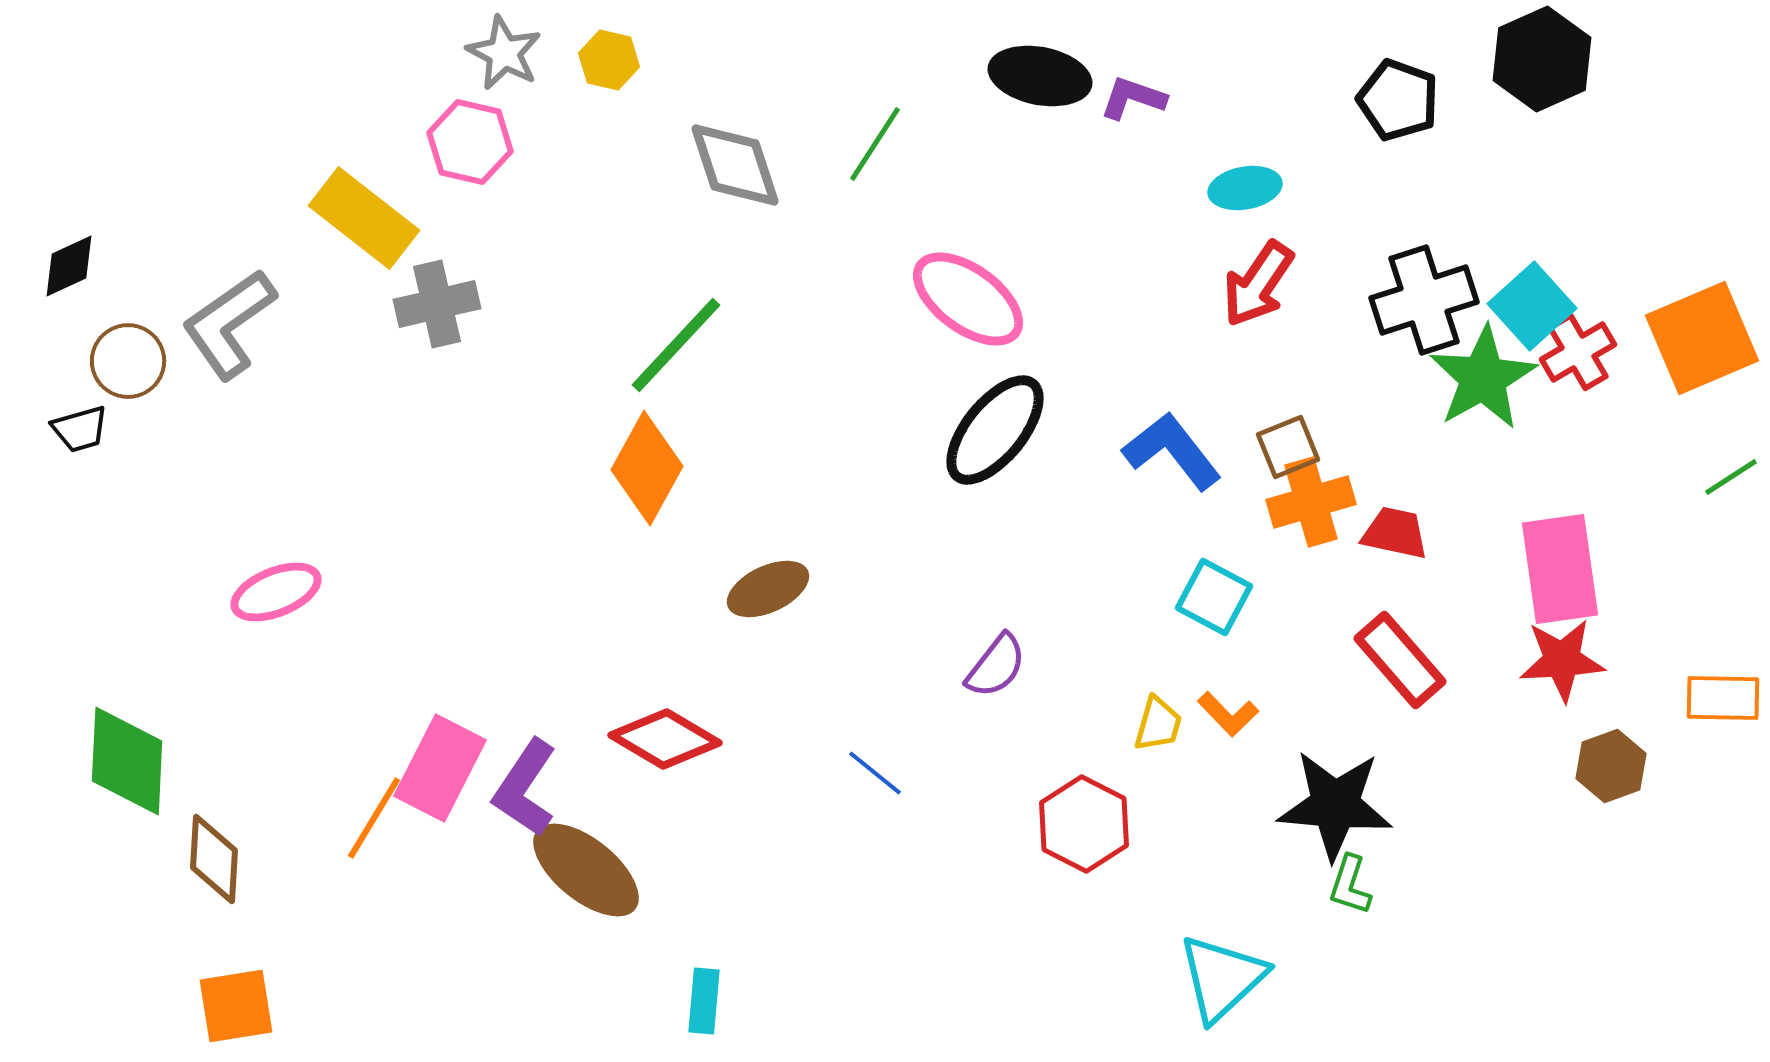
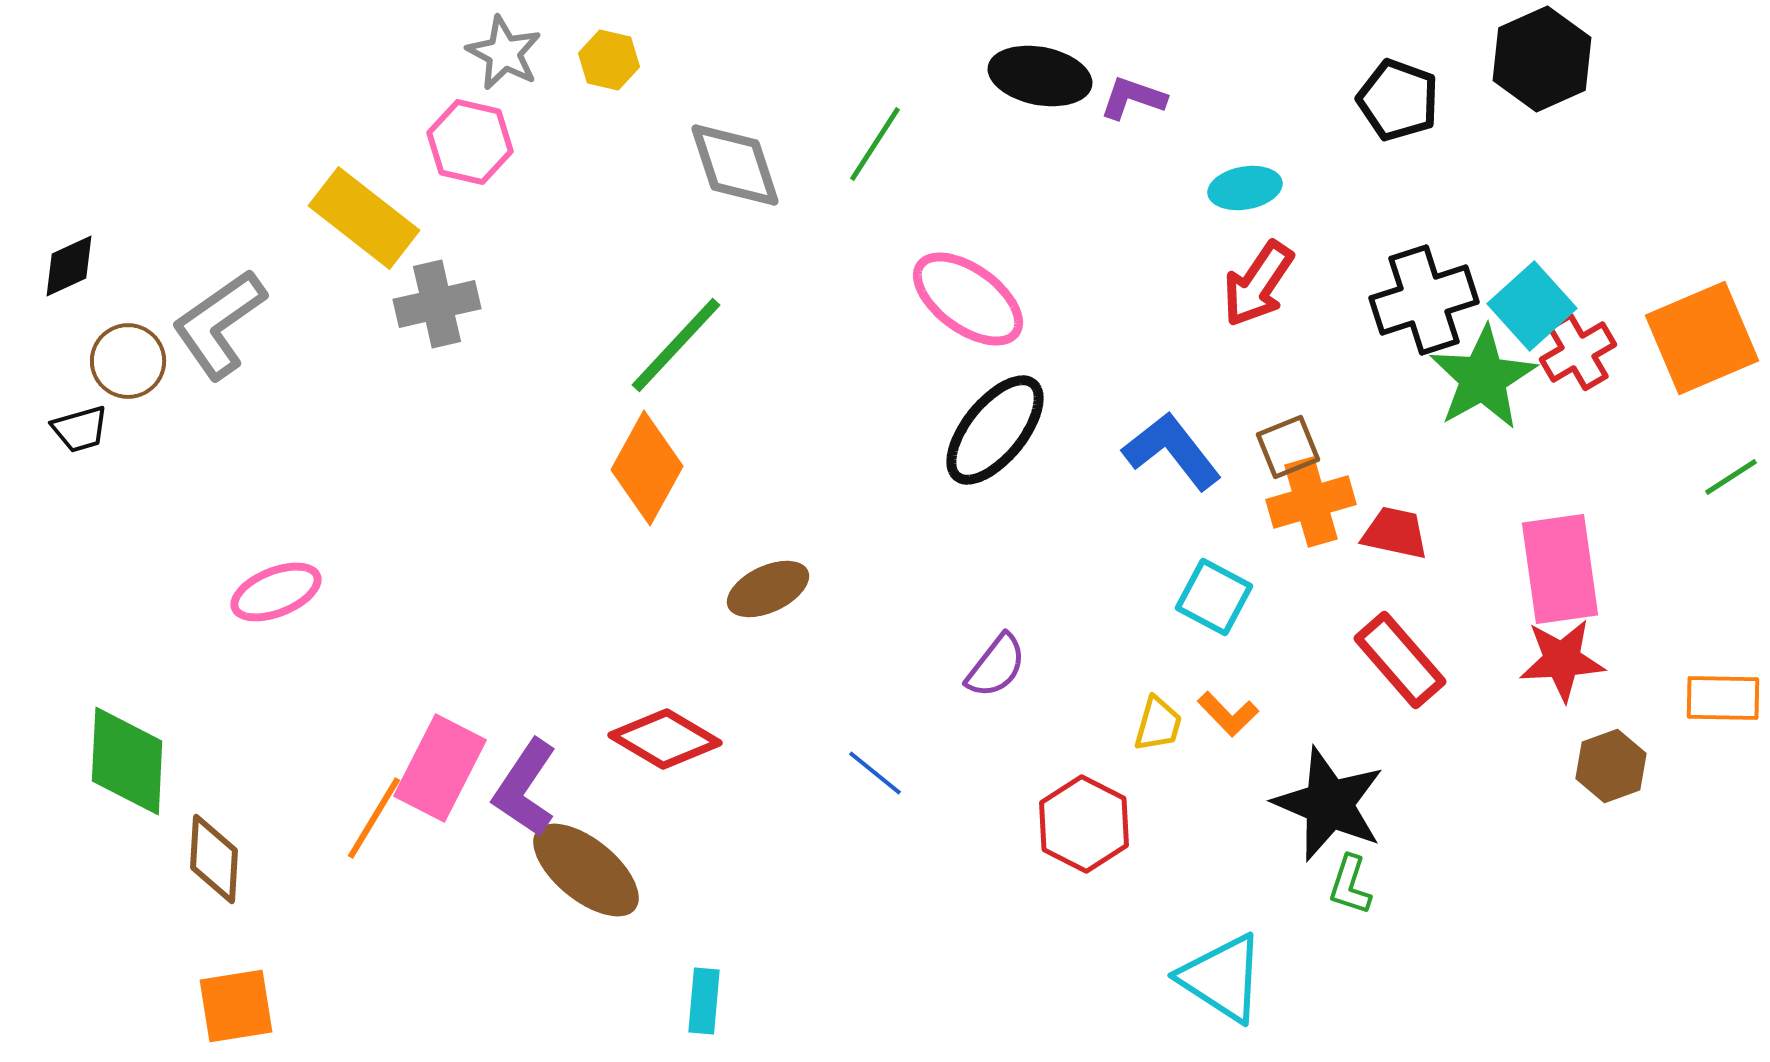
gray L-shape at (229, 324): moved 10 px left
black star at (1335, 805): moved 6 px left, 1 px up; rotated 18 degrees clockwise
cyan triangle at (1222, 978): rotated 44 degrees counterclockwise
